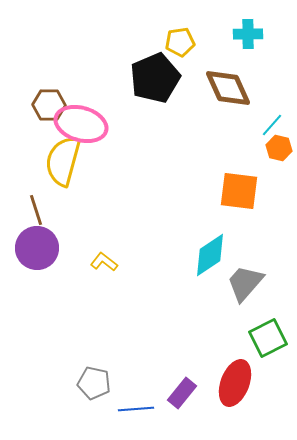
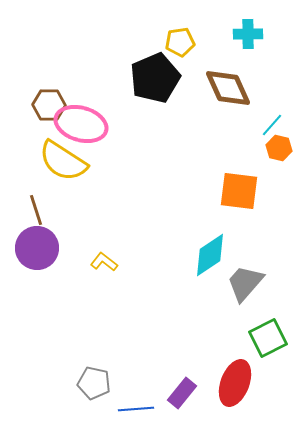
yellow semicircle: rotated 72 degrees counterclockwise
